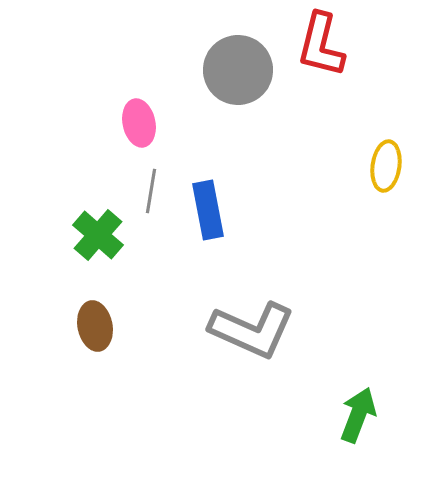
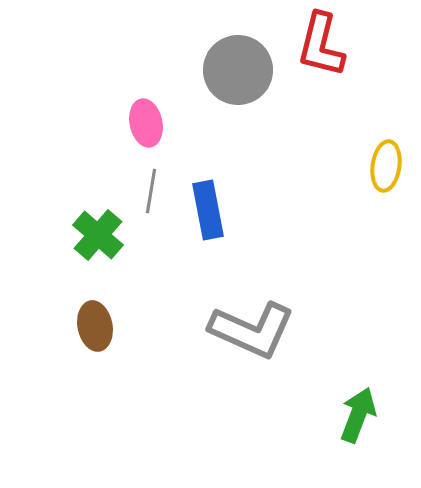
pink ellipse: moved 7 px right
